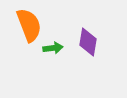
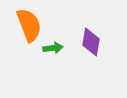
purple diamond: moved 3 px right
